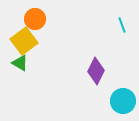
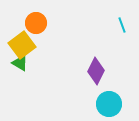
orange circle: moved 1 px right, 4 px down
yellow square: moved 2 px left, 4 px down
cyan circle: moved 14 px left, 3 px down
